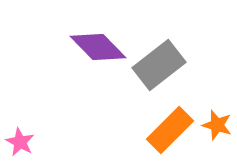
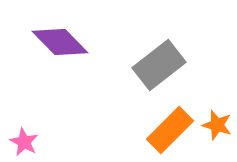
purple diamond: moved 38 px left, 5 px up
pink star: moved 4 px right
